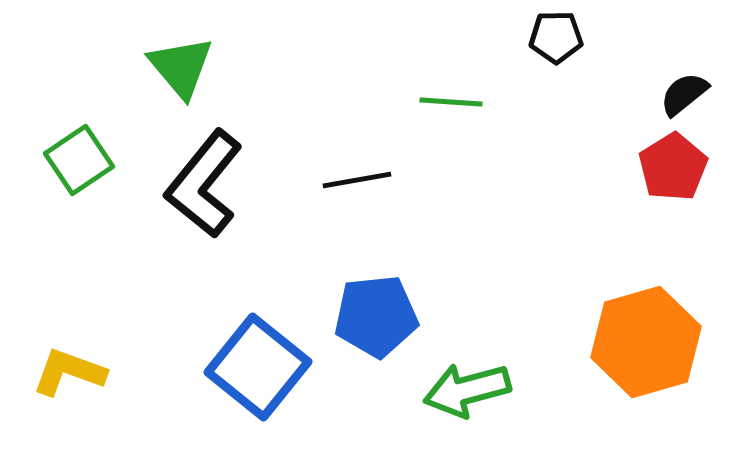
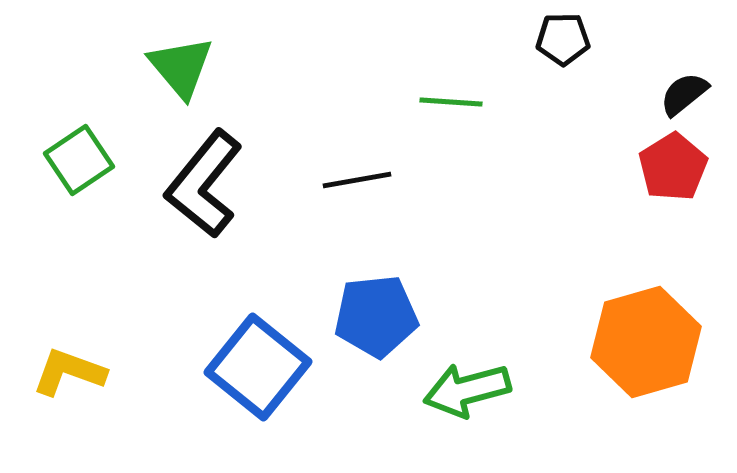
black pentagon: moved 7 px right, 2 px down
